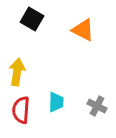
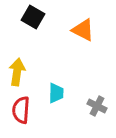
black square: moved 1 px right, 2 px up
cyan trapezoid: moved 9 px up
